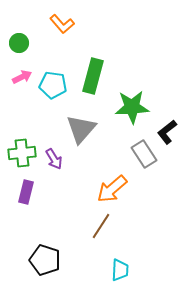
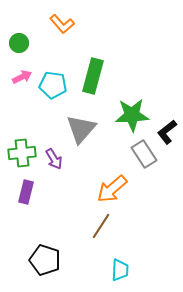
green star: moved 8 px down
